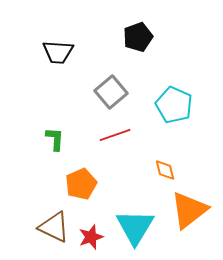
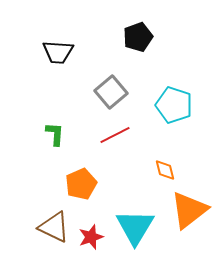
cyan pentagon: rotated 6 degrees counterclockwise
red line: rotated 8 degrees counterclockwise
green L-shape: moved 5 px up
